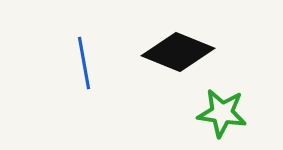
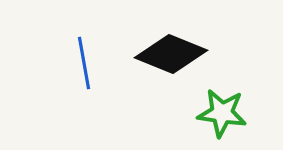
black diamond: moved 7 px left, 2 px down
